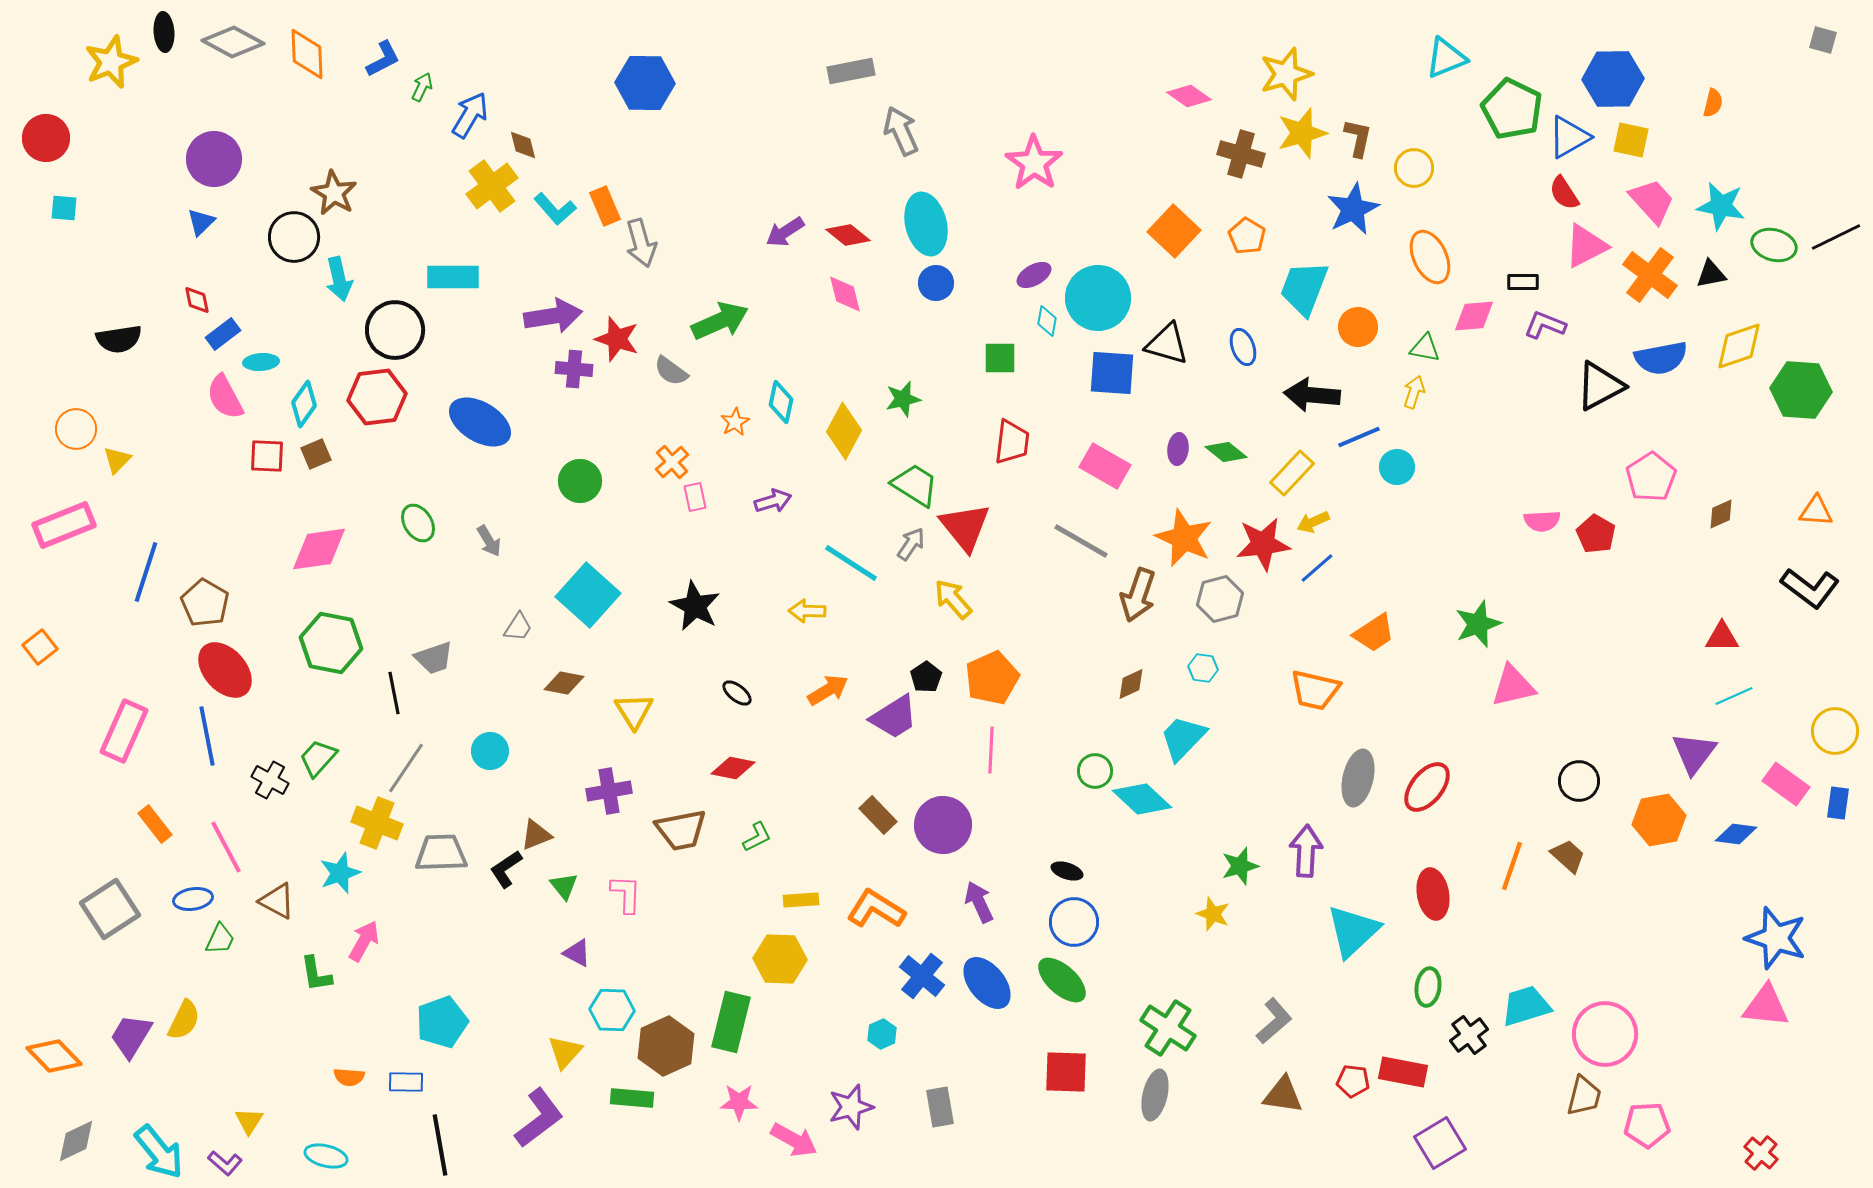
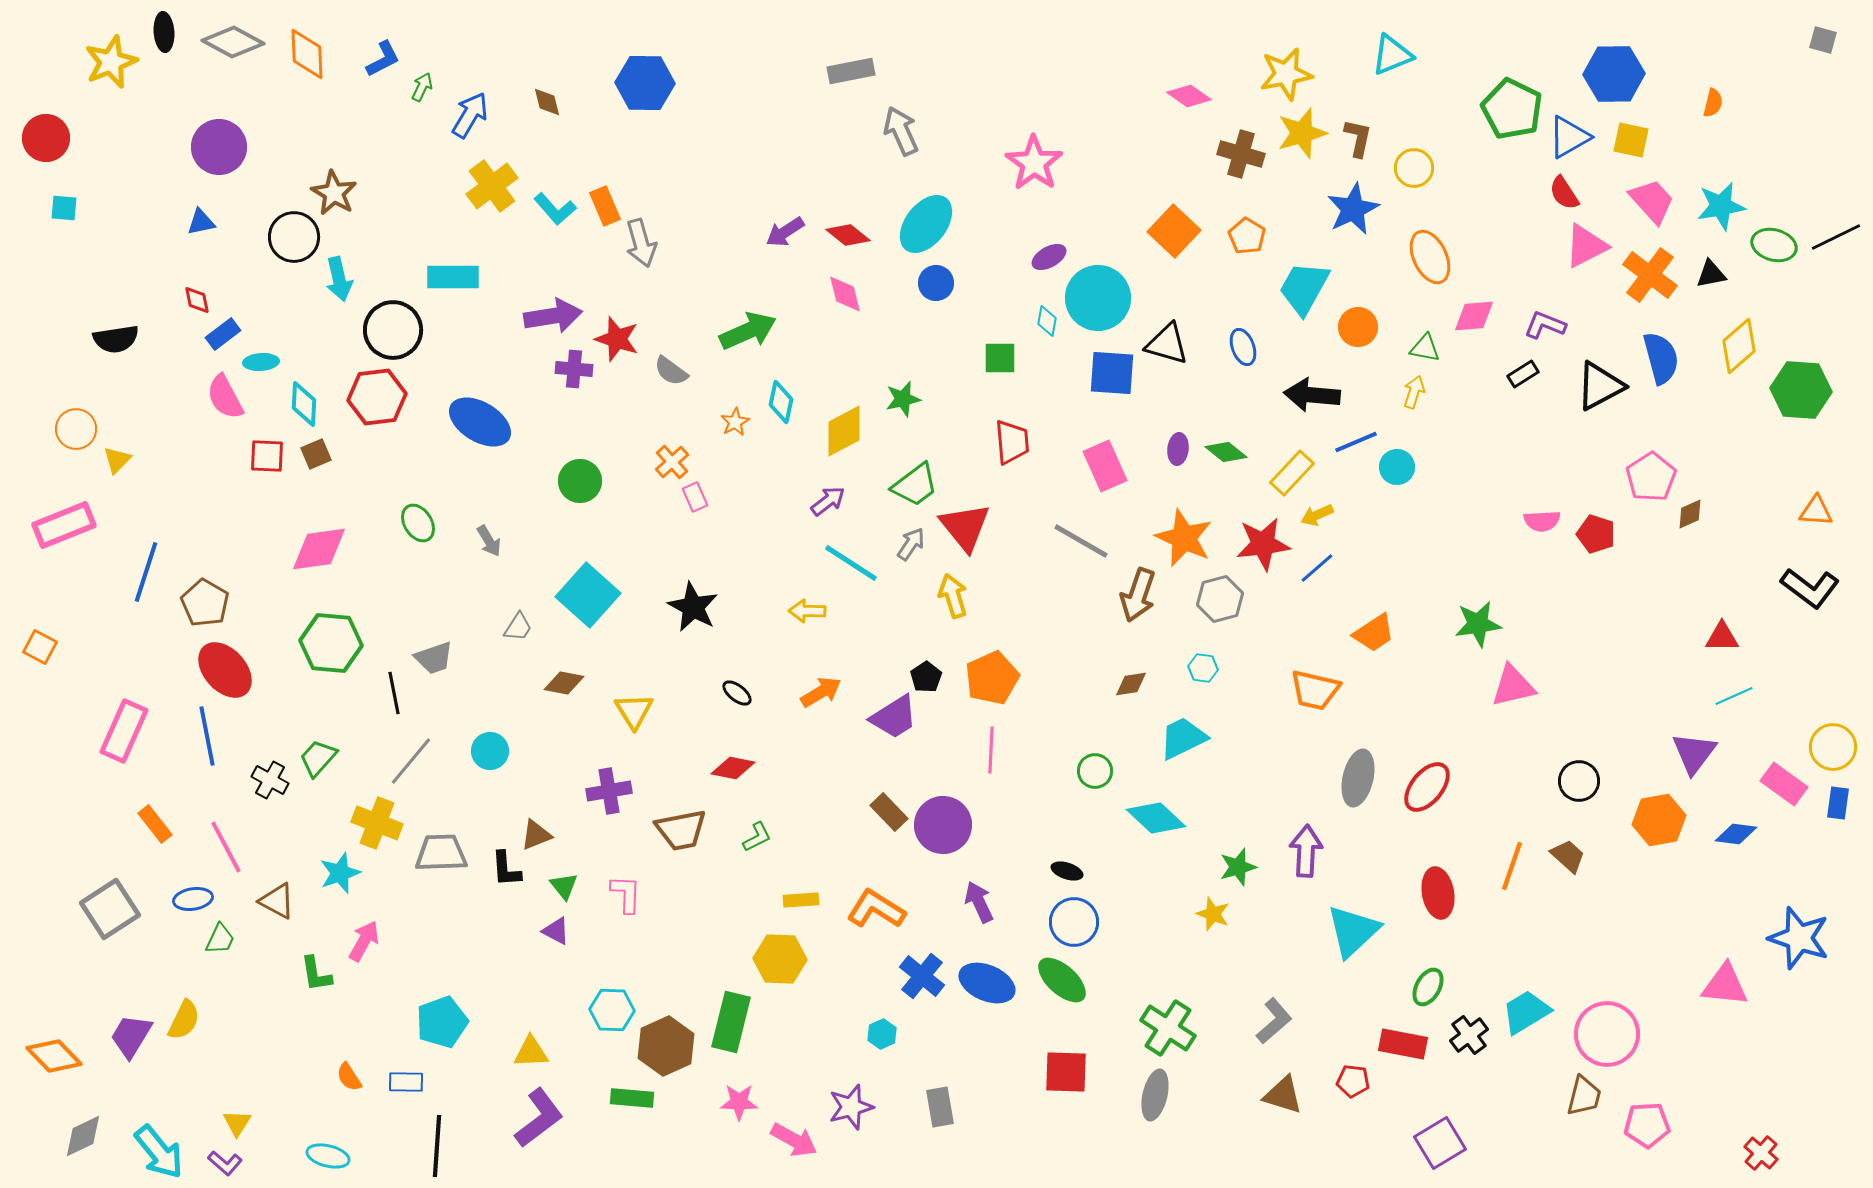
cyan triangle at (1446, 58): moved 54 px left, 3 px up
yellow star at (1286, 74): rotated 6 degrees clockwise
blue hexagon at (1613, 79): moved 1 px right, 5 px up
brown diamond at (523, 145): moved 24 px right, 43 px up
purple circle at (214, 159): moved 5 px right, 12 px up
cyan star at (1721, 206): rotated 21 degrees counterclockwise
blue triangle at (201, 222): rotated 32 degrees clockwise
cyan ellipse at (926, 224): rotated 52 degrees clockwise
purple ellipse at (1034, 275): moved 15 px right, 18 px up
black rectangle at (1523, 282): moved 92 px down; rotated 32 degrees counterclockwise
cyan trapezoid at (1304, 288): rotated 8 degrees clockwise
green arrow at (720, 321): moved 28 px right, 10 px down
black circle at (395, 330): moved 2 px left
black semicircle at (119, 339): moved 3 px left
yellow diamond at (1739, 346): rotated 22 degrees counterclockwise
blue semicircle at (1661, 358): rotated 94 degrees counterclockwise
cyan diamond at (304, 404): rotated 33 degrees counterclockwise
yellow diamond at (844, 431): rotated 34 degrees clockwise
blue line at (1359, 437): moved 3 px left, 5 px down
red trapezoid at (1012, 442): rotated 12 degrees counterclockwise
pink rectangle at (1105, 466): rotated 36 degrees clockwise
green trapezoid at (915, 485): rotated 111 degrees clockwise
pink rectangle at (695, 497): rotated 12 degrees counterclockwise
purple arrow at (773, 501): moved 55 px right; rotated 21 degrees counterclockwise
brown diamond at (1721, 514): moved 31 px left
yellow arrow at (1313, 522): moved 4 px right, 7 px up
red pentagon at (1596, 534): rotated 12 degrees counterclockwise
yellow arrow at (953, 599): moved 3 px up; rotated 24 degrees clockwise
black star at (695, 606): moved 2 px left, 1 px down
green star at (1478, 624): rotated 12 degrees clockwise
green hexagon at (331, 643): rotated 6 degrees counterclockwise
orange square at (40, 647): rotated 24 degrees counterclockwise
brown diamond at (1131, 684): rotated 16 degrees clockwise
orange arrow at (828, 690): moved 7 px left, 2 px down
yellow circle at (1835, 731): moved 2 px left, 16 px down
cyan trapezoid at (1183, 738): rotated 20 degrees clockwise
gray line at (406, 768): moved 5 px right, 7 px up; rotated 6 degrees clockwise
pink rectangle at (1786, 784): moved 2 px left
cyan diamond at (1142, 799): moved 14 px right, 19 px down
brown rectangle at (878, 815): moved 11 px right, 3 px up
green star at (1240, 866): moved 2 px left, 1 px down
black L-shape at (506, 869): rotated 60 degrees counterclockwise
red ellipse at (1433, 894): moved 5 px right, 1 px up
blue star at (1776, 938): moved 23 px right
purple triangle at (577, 953): moved 21 px left, 22 px up
blue ellipse at (987, 983): rotated 28 degrees counterclockwise
green ellipse at (1428, 987): rotated 21 degrees clockwise
cyan trapezoid at (1526, 1006): moved 6 px down; rotated 14 degrees counterclockwise
pink triangle at (1766, 1006): moved 41 px left, 21 px up
pink circle at (1605, 1034): moved 2 px right
yellow triangle at (565, 1052): moved 34 px left; rotated 45 degrees clockwise
red rectangle at (1403, 1072): moved 28 px up
orange semicircle at (349, 1077): rotated 52 degrees clockwise
brown triangle at (1283, 1095): rotated 9 degrees clockwise
yellow triangle at (249, 1121): moved 12 px left, 2 px down
gray diamond at (76, 1141): moved 7 px right, 5 px up
black line at (440, 1145): moved 3 px left, 1 px down; rotated 14 degrees clockwise
cyan ellipse at (326, 1156): moved 2 px right
